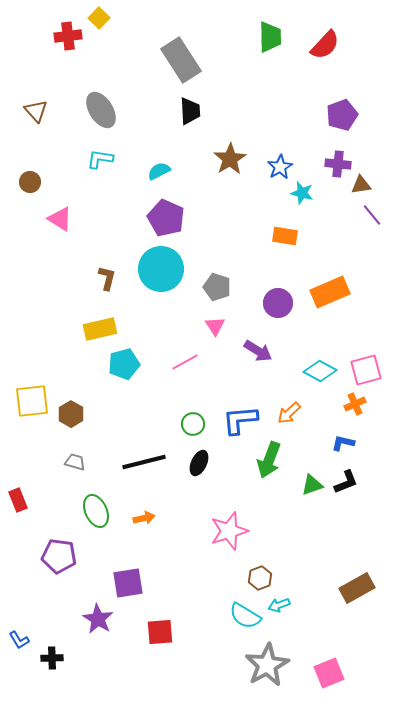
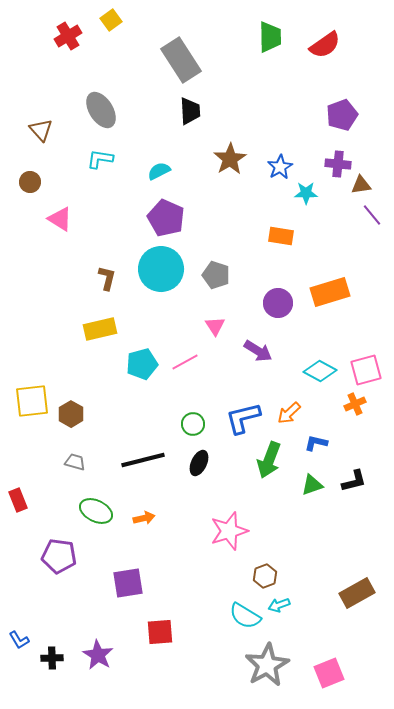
yellow square at (99, 18): moved 12 px right, 2 px down; rotated 10 degrees clockwise
red cross at (68, 36): rotated 24 degrees counterclockwise
red semicircle at (325, 45): rotated 12 degrees clockwise
brown triangle at (36, 111): moved 5 px right, 19 px down
cyan star at (302, 193): moved 4 px right; rotated 15 degrees counterclockwise
orange rectangle at (285, 236): moved 4 px left
gray pentagon at (217, 287): moved 1 px left, 12 px up
orange rectangle at (330, 292): rotated 6 degrees clockwise
cyan pentagon at (124, 364): moved 18 px right
blue L-shape at (240, 420): moved 3 px right, 2 px up; rotated 9 degrees counterclockwise
blue L-shape at (343, 443): moved 27 px left
black line at (144, 462): moved 1 px left, 2 px up
black L-shape at (346, 482): moved 8 px right, 1 px up; rotated 8 degrees clockwise
green ellipse at (96, 511): rotated 40 degrees counterclockwise
brown hexagon at (260, 578): moved 5 px right, 2 px up
brown rectangle at (357, 588): moved 5 px down
purple star at (98, 619): moved 36 px down
